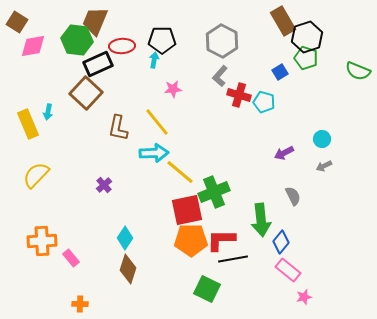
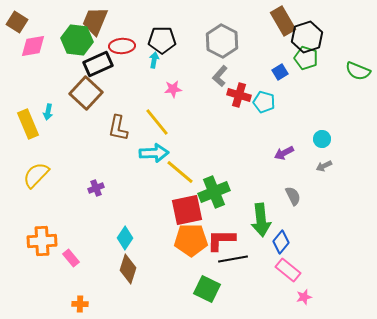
purple cross at (104, 185): moved 8 px left, 3 px down; rotated 21 degrees clockwise
